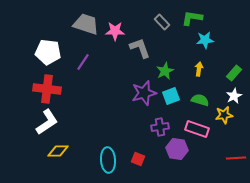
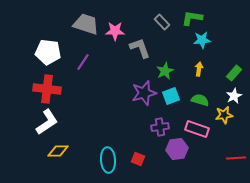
cyan star: moved 3 px left
purple hexagon: rotated 15 degrees counterclockwise
